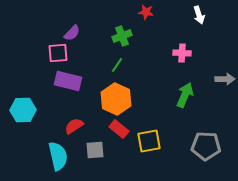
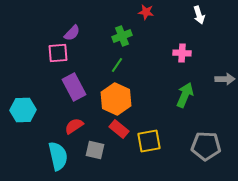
purple rectangle: moved 6 px right, 6 px down; rotated 48 degrees clockwise
gray square: rotated 18 degrees clockwise
